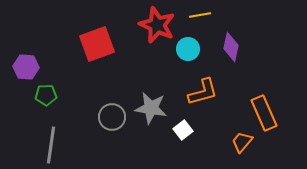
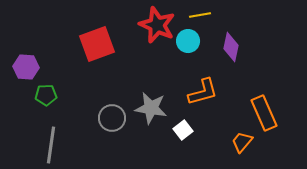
cyan circle: moved 8 px up
gray circle: moved 1 px down
